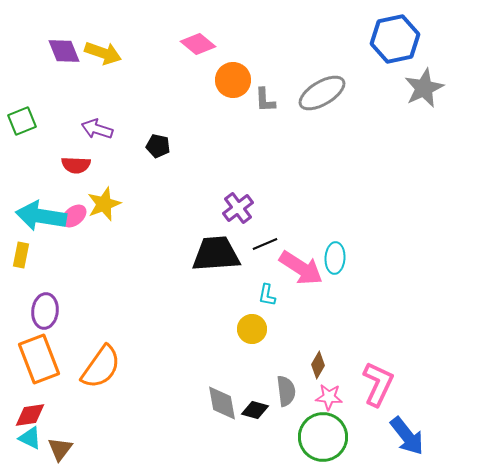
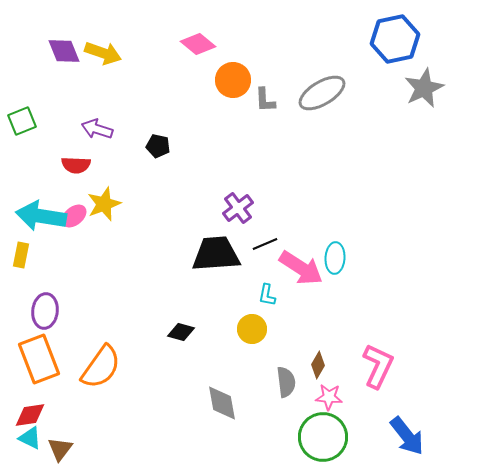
pink L-shape: moved 18 px up
gray semicircle: moved 9 px up
black diamond: moved 74 px left, 78 px up
